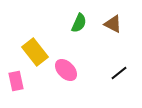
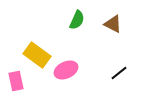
green semicircle: moved 2 px left, 3 px up
yellow rectangle: moved 2 px right, 3 px down; rotated 16 degrees counterclockwise
pink ellipse: rotated 70 degrees counterclockwise
